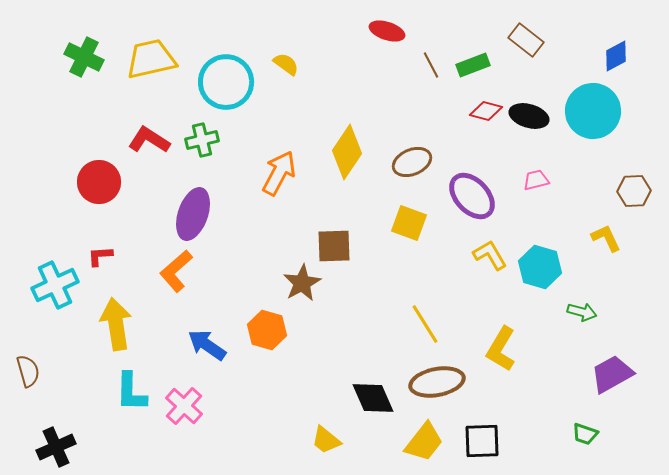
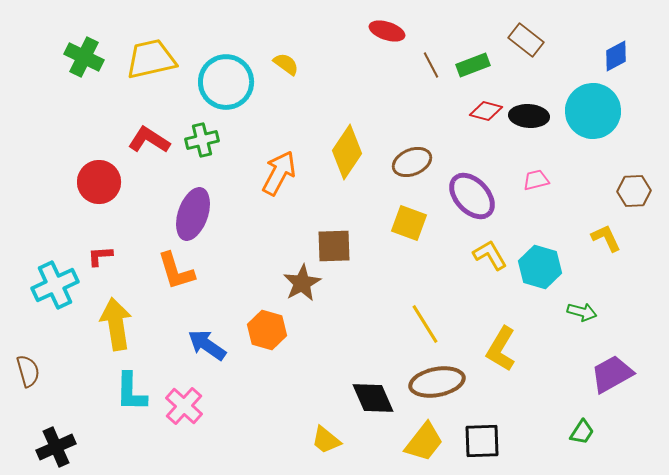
black ellipse at (529, 116): rotated 12 degrees counterclockwise
orange L-shape at (176, 271): rotated 66 degrees counterclockwise
green trapezoid at (585, 434): moved 3 px left, 2 px up; rotated 76 degrees counterclockwise
